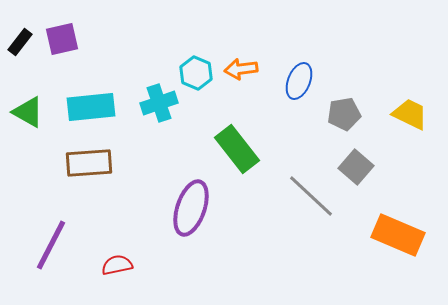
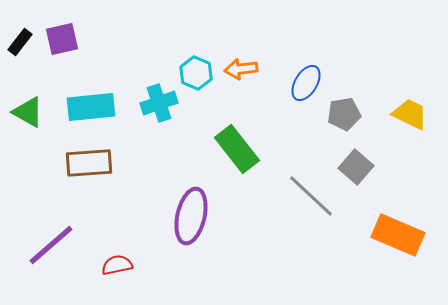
blue ellipse: moved 7 px right, 2 px down; rotated 9 degrees clockwise
purple ellipse: moved 8 px down; rotated 6 degrees counterclockwise
purple line: rotated 22 degrees clockwise
